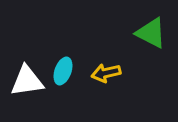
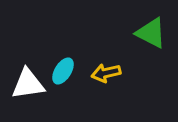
cyan ellipse: rotated 12 degrees clockwise
white triangle: moved 1 px right, 3 px down
